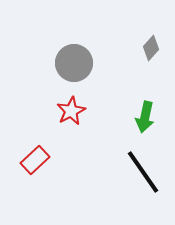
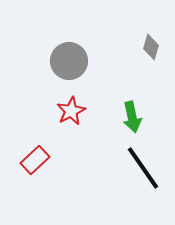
gray diamond: moved 1 px up; rotated 25 degrees counterclockwise
gray circle: moved 5 px left, 2 px up
green arrow: moved 13 px left; rotated 24 degrees counterclockwise
black line: moved 4 px up
